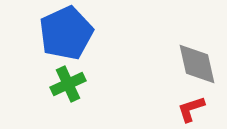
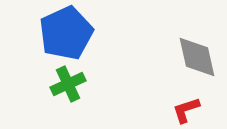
gray diamond: moved 7 px up
red L-shape: moved 5 px left, 1 px down
